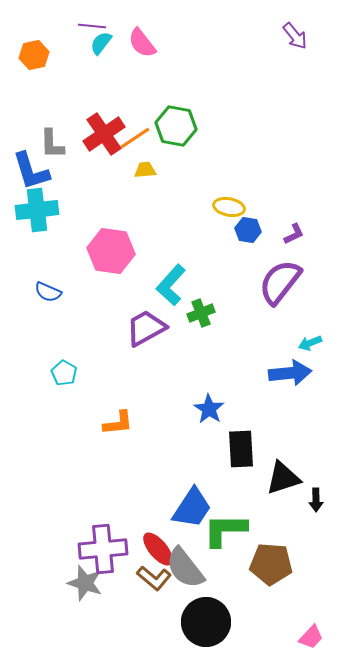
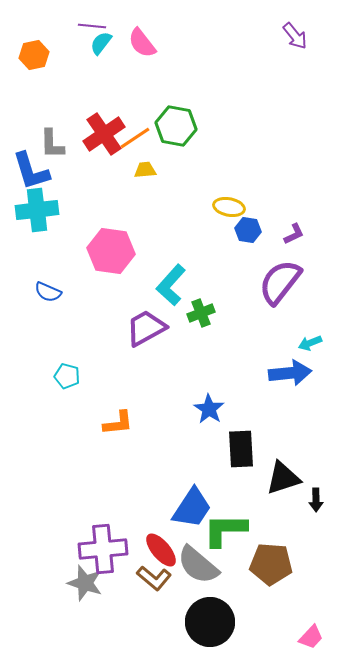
cyan pentagon: moved 3 px right, 3 px down; rotated 15 degrees counterclockwise
red ellipse: moved 3 px right, 1 px down
gray semicircle: moved 13 px right, 3 px up; rotated 12 degrees counterclockwise
black circle: moved 4 px right
